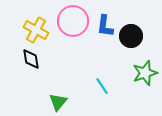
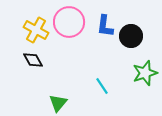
pink circle: moved 4 px left, 1 px down
black diamond: moved 2 px right, 1 px down; rotated 20 degrees counterclockwise
green triangle: moved 1 px down
